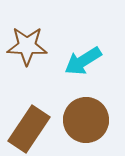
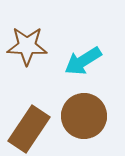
brown circle: moved 2 px left, 4 px up
